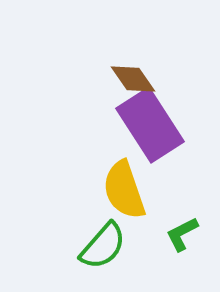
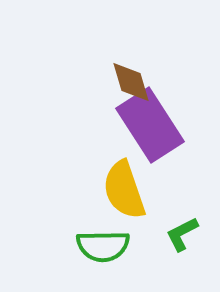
brown diamond: moved 2 px left, 3 px down; rotated 18 degrees clockwise
green semicircle: rotated 48 degrees clockwise
